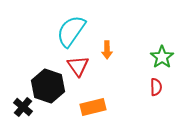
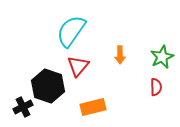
orange arrow: moved 13 px right, 5 px down
green star: rotated 10 degrees clockwise
red triangle: rotated 15 degrees clockwise
black cross: rotated 24 degrees clockwise
